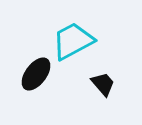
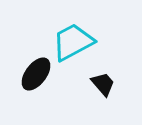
cyan trapezoid: moved 1 px down
